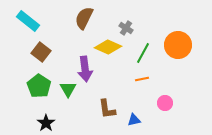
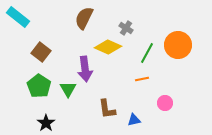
cyan rectangle: moved 10 px left, 4 px up
green line: moved 4 px right
